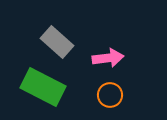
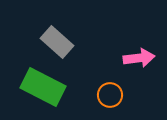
pink arrow: moved 31 px right
